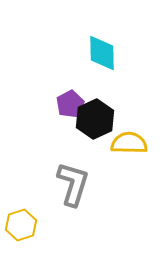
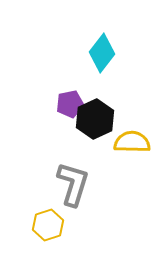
cyan diamond: rotated 39 degrees clockwise
purple pentagon: rotated 16 degrees clockwise
yellow semicircle: moved 3 px right, 1 px up
yellow hexagon: moved 27 px right
